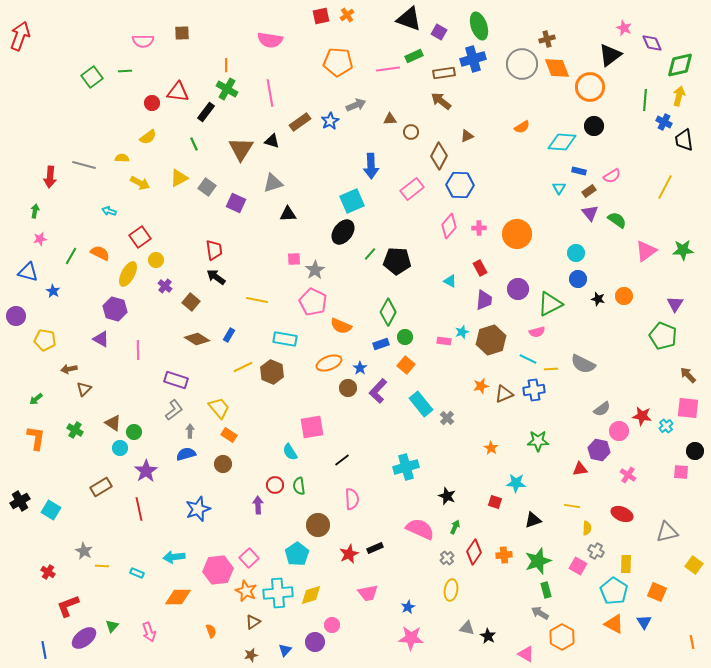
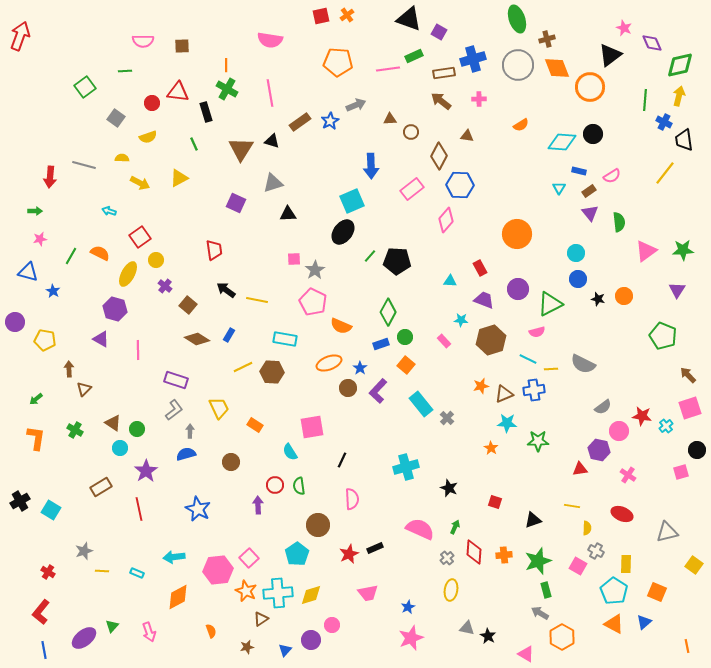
green ellipse at (479, 26): moved 38 px right, 7 px up
brown square at (182, 33): moved 13 px down
gray circle at (522, 64): moved 4 px left, 1 px down
green square at (92, 77): moved 7 px left, 10 px down
black rectangle at (206, 112): rotated 54 degrees counterclockwise
black circle at (594, 126): moved 1 px left, 8 px down
orange semicircle at (522, 127): moved 1 px left, 2 px up
brown triangle at (467, 136): rotated 32 degrees clockwise
yellow semicircle at (148, 137): rotated 18 degrees clockwise
gray square at (207, 187): moved 91 px left, 69 px up
yellow line at (665, 187): moved 14 px up; rotated 10 degrees clockwise
green arrow at (35, 211): rotated 80 degrees clockwise
green semicircle at (617, 220): moved 2 px right, 2 px down; rotated 48 degrees clockwise
pink diamond at (449, 226): moved 3 px left, 6 px up
pink cross at (479, 228): moved 129 px up
green line at (370, 254): moved 2 px down
black arrow at (216, 277): moved 10 px right, 13 px down
cyan triangle at (450, 281): rotated 24 degrees counterclockwise
purple trapezoid at (484, 300): rotated 75 degrees counterclockwise
brown square at (191, 302): moved 3 px left, 3 px down
purple triangle at (675, 304): moved 2 px right, 14 px up
purple circle at (16, 316): moved 1 px left, 6 px down
cyan star at (462, 332): moved 1 px left, 12 px up; rotated 24 degrees clockwise
pink rectangle at (444, 341): rotated 40 degrees clockwise
brown arrow at (69, 369): rotated 98 degrees clockwise
brown hexagon at (272, 372): rotated 20 degrees counterclockwise
yellow trapezoid at (219, 408): rotated 15 degrees clockwise
pink square at (688, 408): moved 2 px right; rotated 25 degrees counterclockwise
gray semicircle at (602, 409): moved 1 px right, 2 px up
green circle at (134, 432): moved 3 px right, 3 px up
orange rectangle at (229, 435): moved 26 px right, 10 px up
black circle at (695, 451): moved 2 px right, 1 px up
black line at (342, 460): rotated 28 degrees counterclockwise
brown circle at (223, 464): moved 8 px right, 2 px up
pink square at (681, 472): rotated 21 degrees counterclockwise
cyan star at (516, 483): moved 9 px left, 60 px up
black star at (447, 496): moved 2 px right, 8 px up
blue star at (198, 509): rotated 25 degrees counterclockwise
gray star at (84, 551): rotated 24 degrees clockwise
red diamond at (474, 552): rotated 30 degrees counterclockwise
yellow line at (102, 566): moved 5 px down
orange diamond at (178, 597): rotated 28 degrees counterclockwise
red L-shape at (68, 606): moved 27 px left, 6 px down; rotated 30 degrees counterclockwise
brown triangle at (253, 622): moved 8 px right, 3 px up
blue triangle at (644, 622): rotated 21 degrees clockwise
pink star at (411, 638): rotated 25 degrees counterclockwise
purple circle at (315, 642): moved 4 px left, 2 px up
orange line at (692, 642): moved 5 px left, 4 px down
brown star at (251, 655): moved 4 px left, 8 px up
